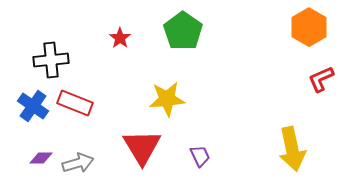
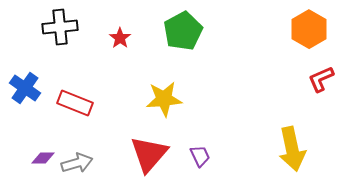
orange hexagon: moved 2 px down
green pentagon: rotated 9 degrees clockwise
black cross: moved 9 px right, 33 px up
yellow star: moved 3 px left
blue cross: moved 8 px left, 18 px up
red triangle: moved 7 px right, 7 px down; rotated 12 degrees clockwise
purple diamond: moved 2 px right
gray arrow: moved 1 px left
